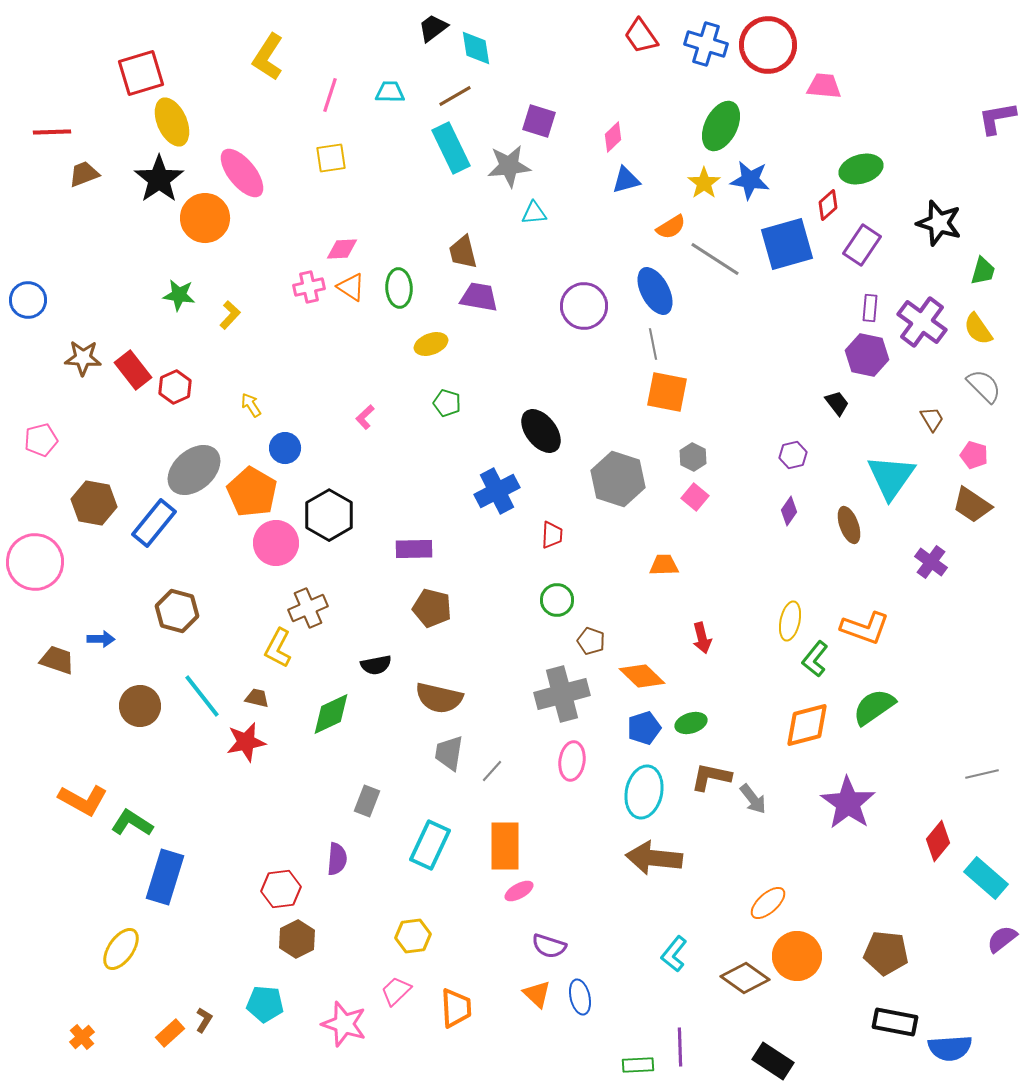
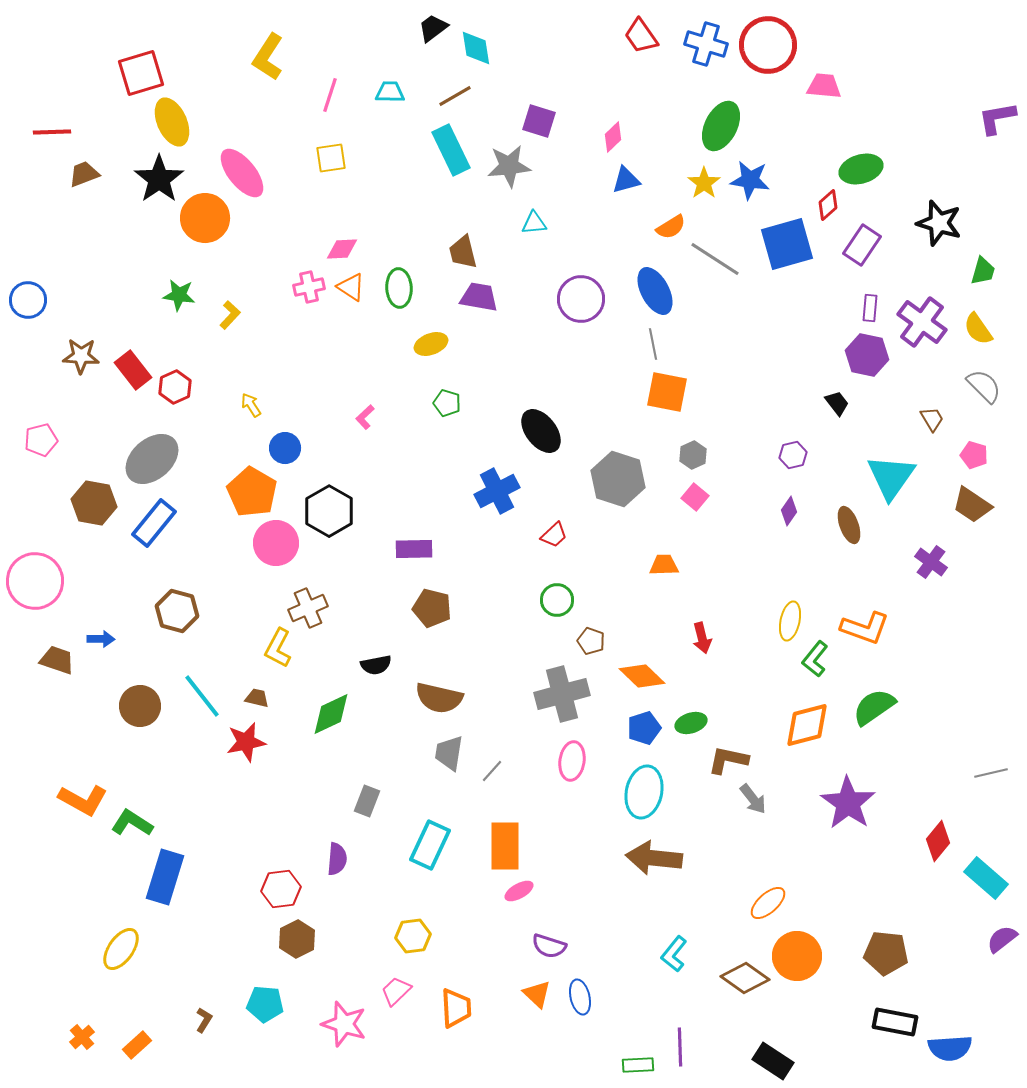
cyan rectangle at (451, 148): moved 2 px down
cyan triangle at (534, 213): moved 10 px down
purple circle at (584, 306): moved 3 px left, 7 px up
brown star at (83, 358): moved 2 px left, 2 px up
gray hexagon at (693, 457): moved 2 px up; rotated 8 degrees clockwise
gray ellipse at (194, 470): moved 42 px left, 11 px up
black hexagon at (329, 515): moved 4 px up
red trapezoid at (552, 535): moved 2 px right; rotated 44 degrees clockwise
pink circle at (35, 562): moved 19 px down
gray line at (982, 774): moved 9 px right, 1 px up
brown L-shape at (711, 777): moved 17 px right, 17 px up
orange rectangle at (170, 1033): moved 33 px left, 12 px down
